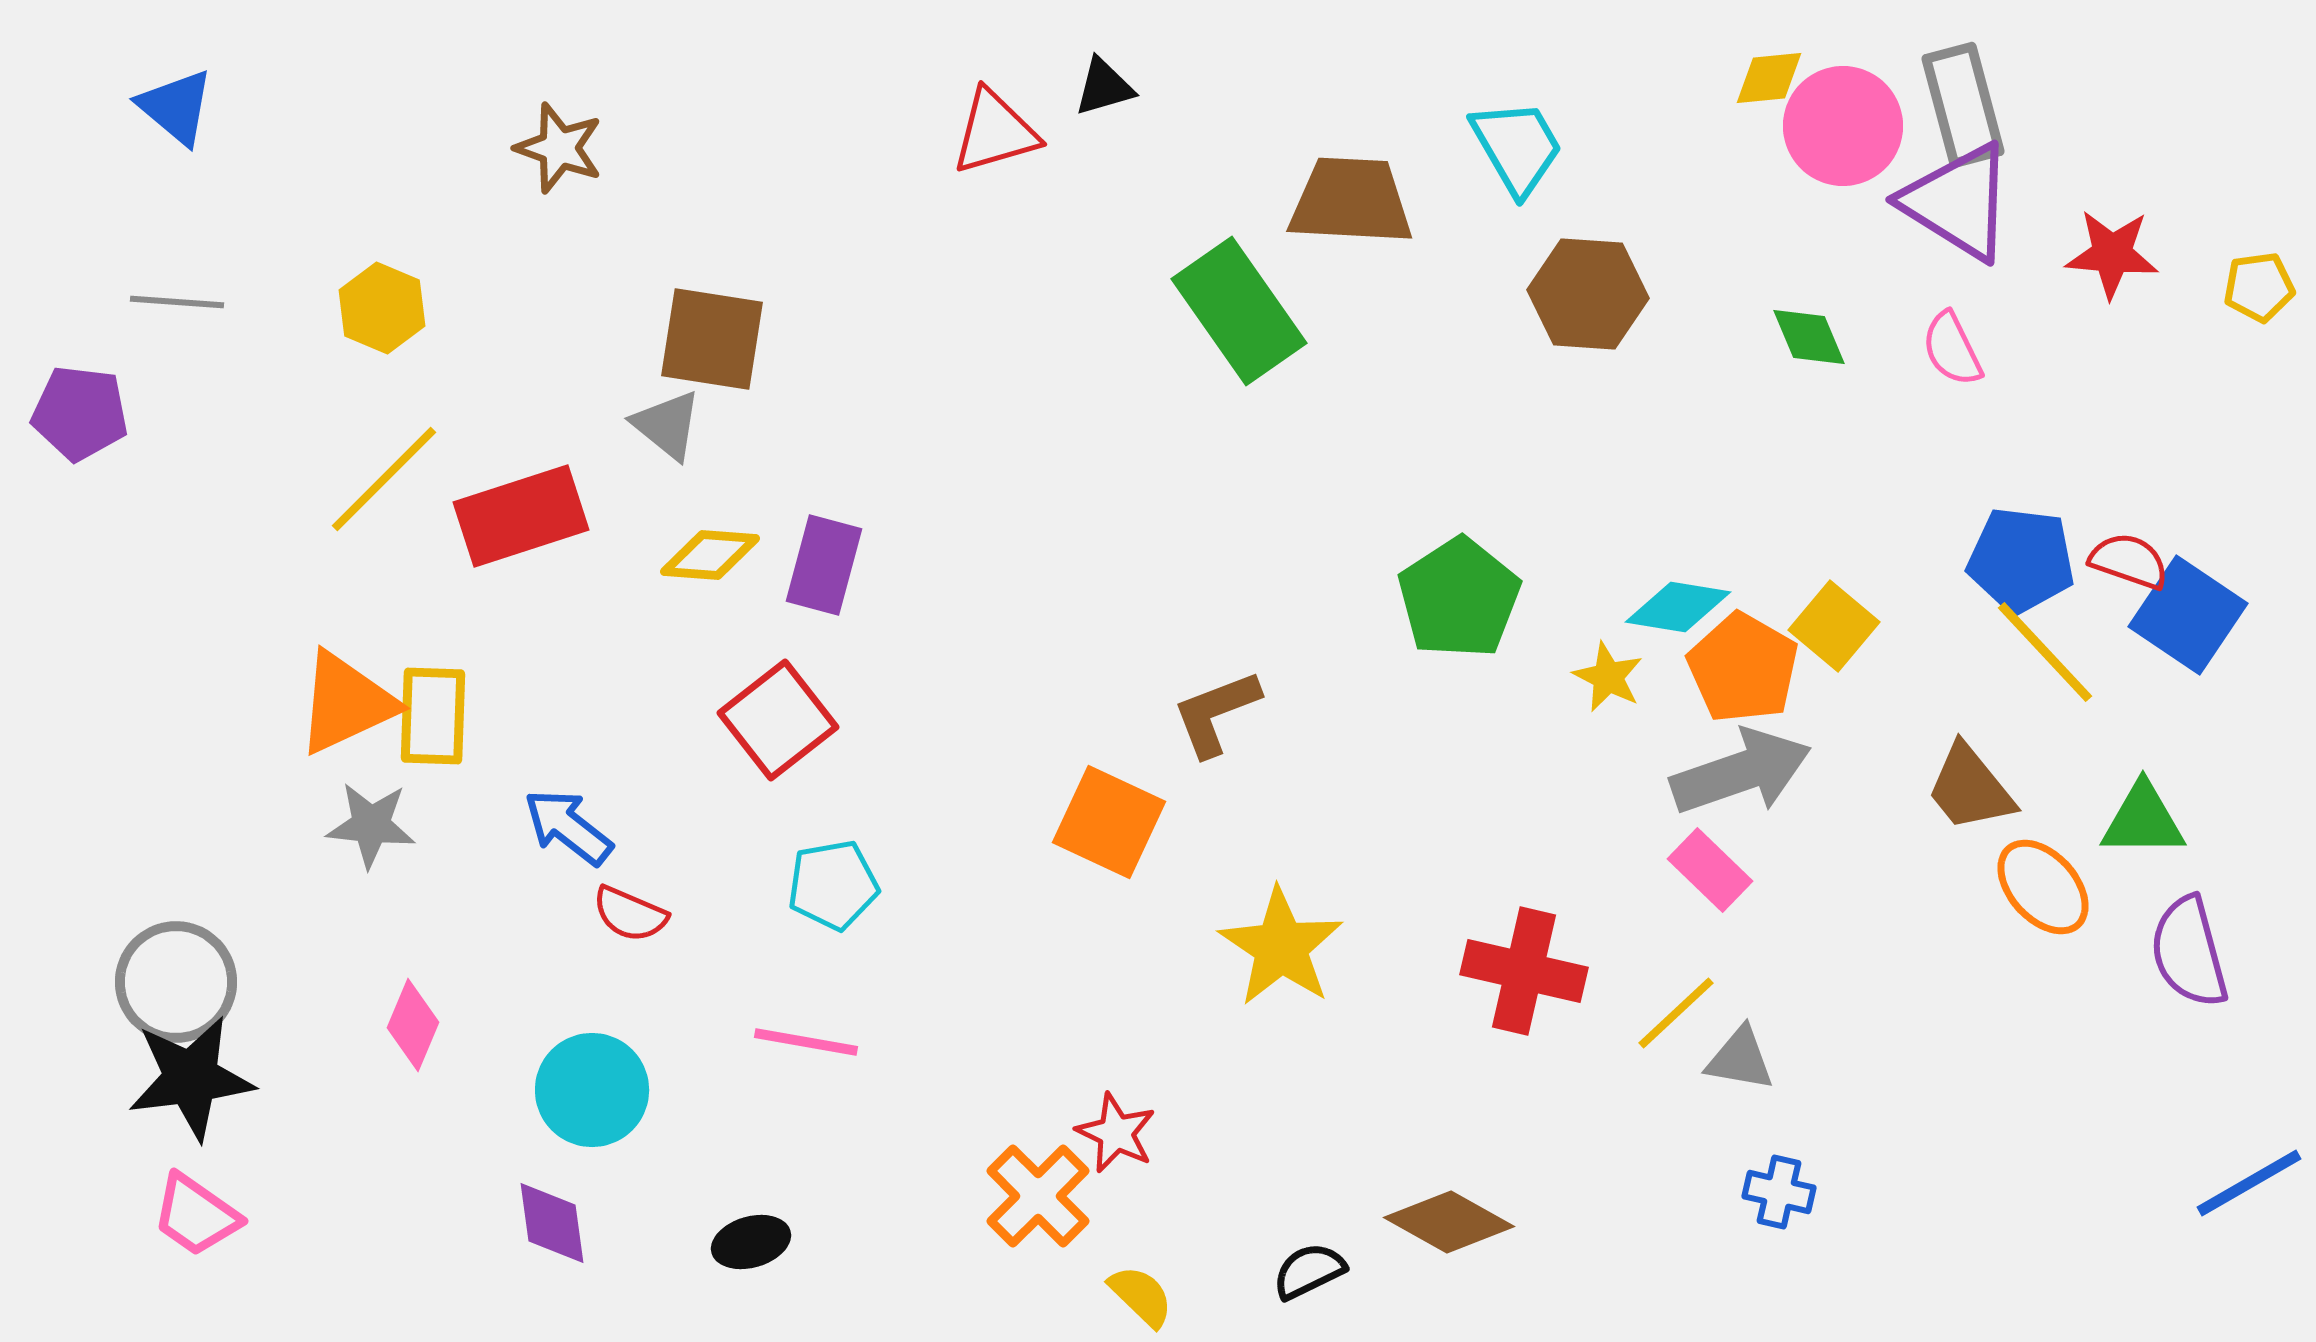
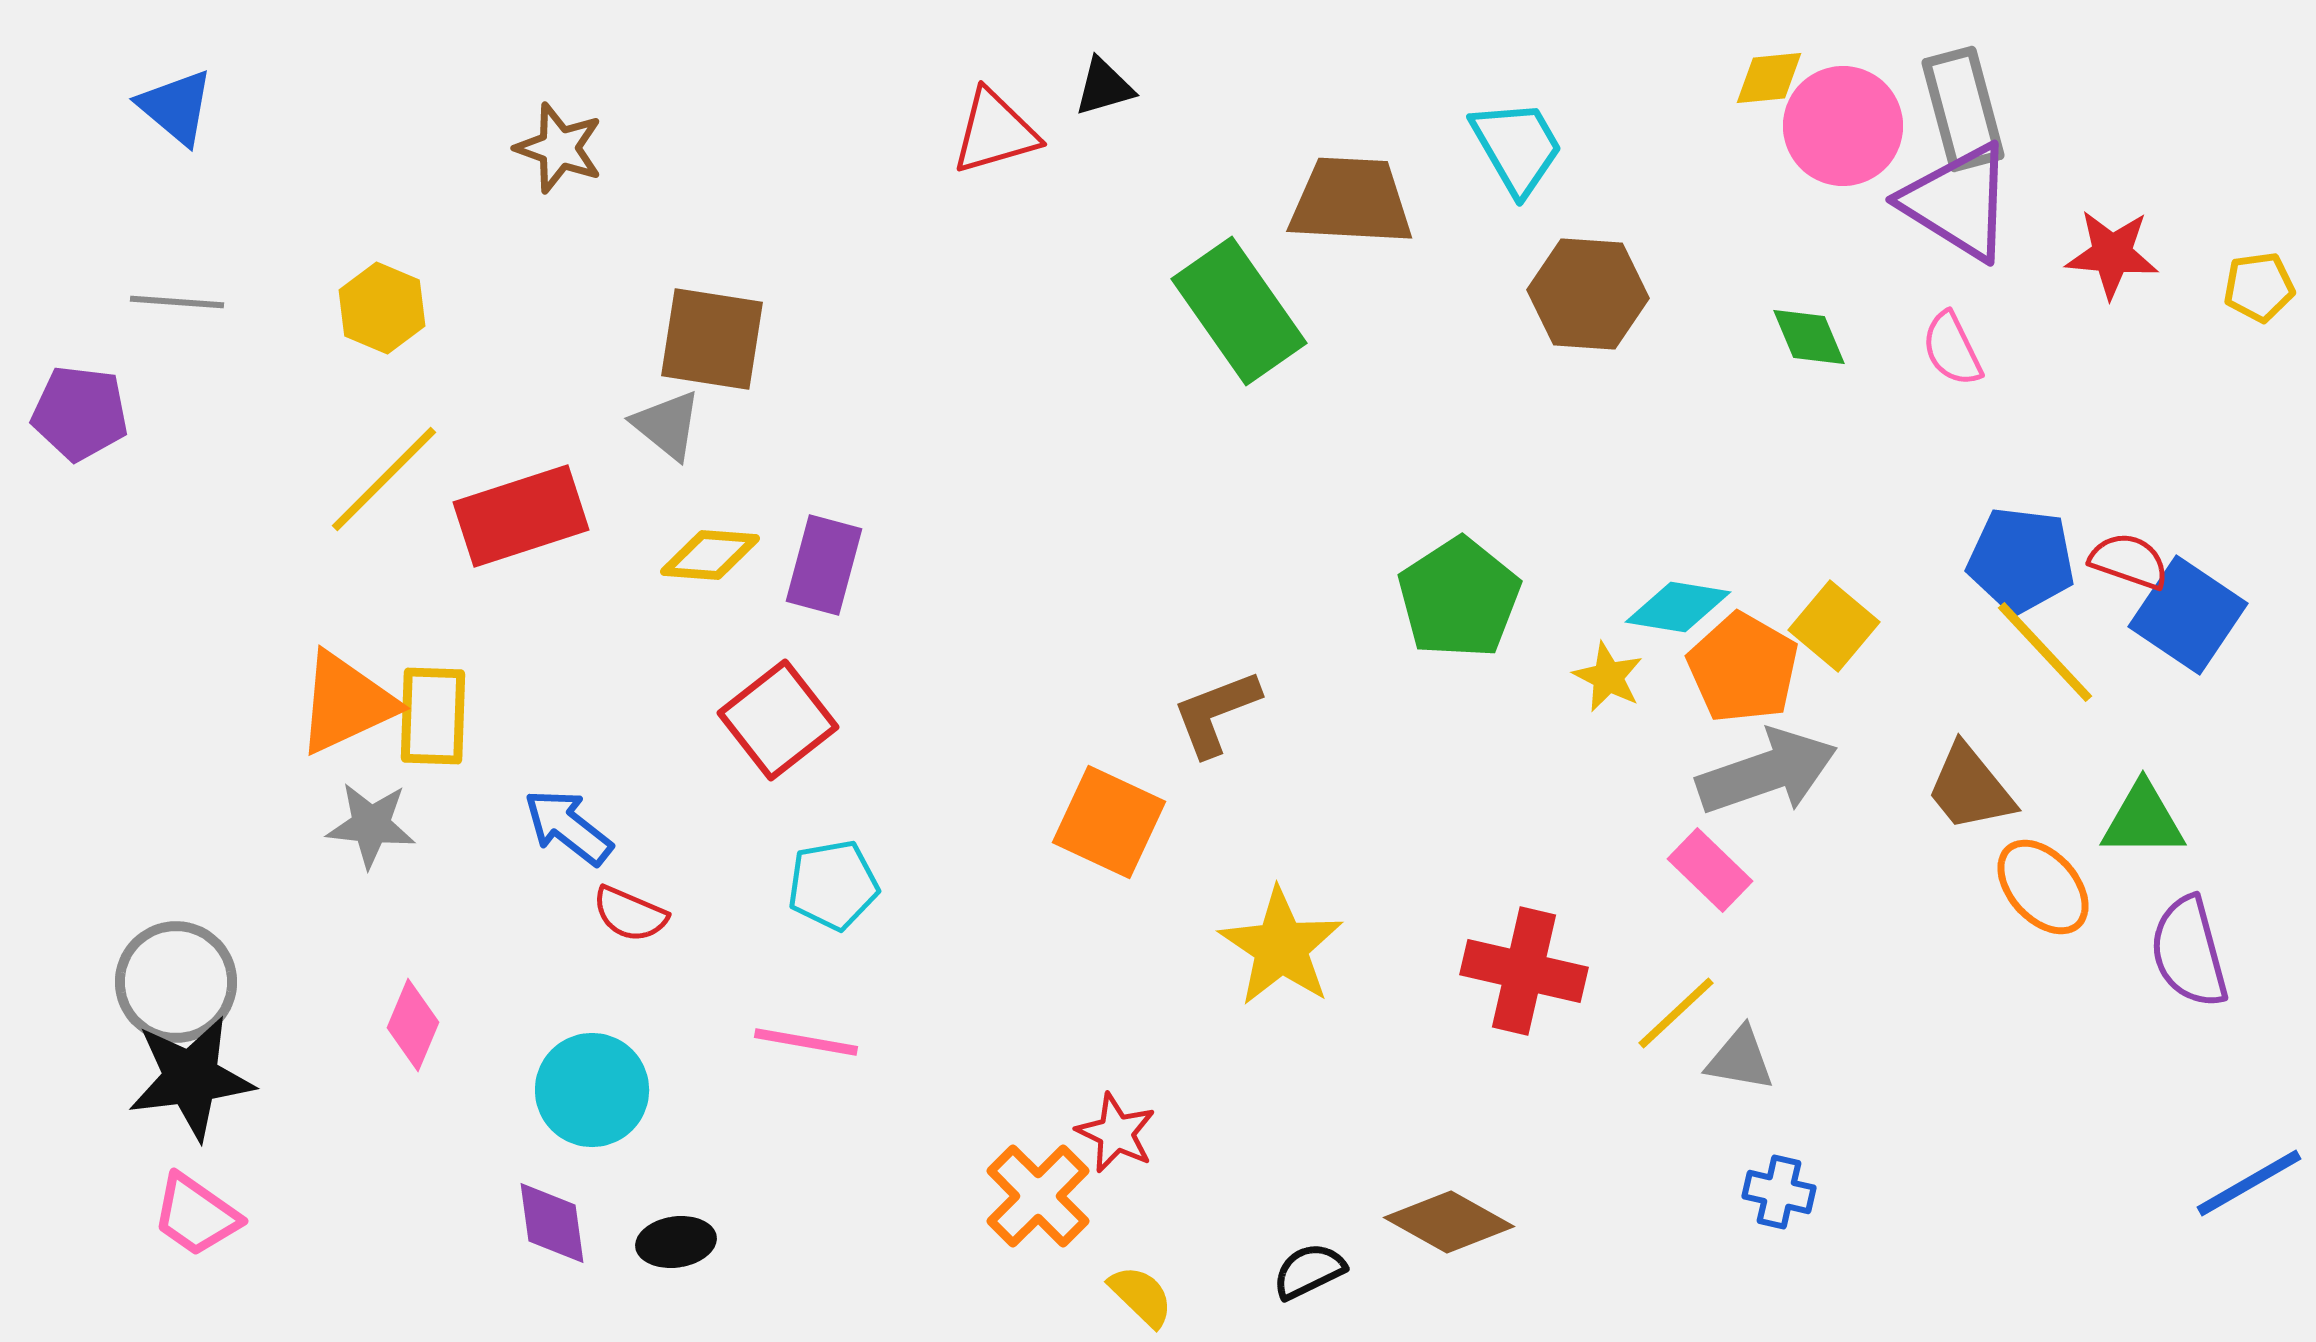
gray rectangle at (1963, 105): moved 4 px down
gray arrow at (1741, 772): moved 26 px right
black ellipse at (751, 1242): moved 75 px left; rotated 8 degrees clockwise
